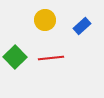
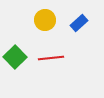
blue rectangle: moved 3 px left, 3 px up
